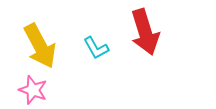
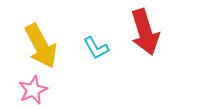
yellow arrow: moved 1 px right
pink star: rotated 28 degrees clockwise
